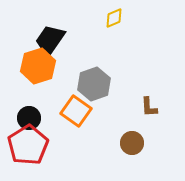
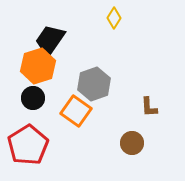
yellow diamond: rotated 35 degrees counterclockwise
black circle: moved 4 px right, 20 px up
